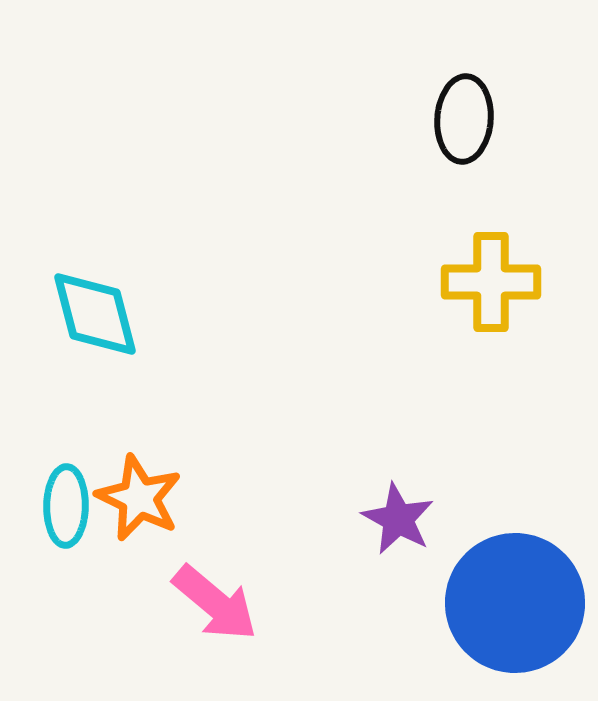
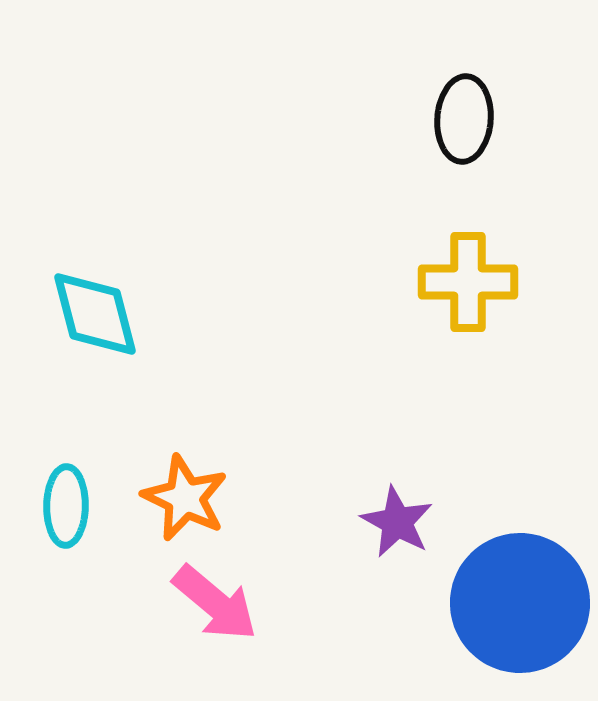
yellow cross: moved 23 px left
orange star: moved 46 px right
purple star: moved 1 px left, 3 px down
blue circle: moved 5 px right
